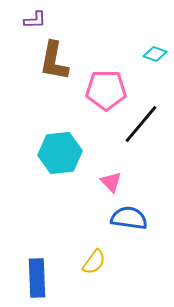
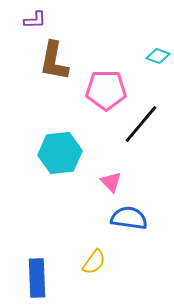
cyan diamond: moved 3 px right, 2 px down
